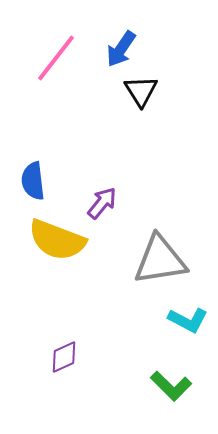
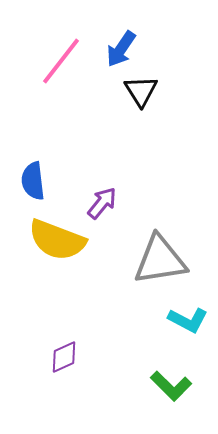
pink line: moved 5 px right, 3 px down
